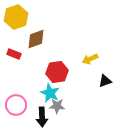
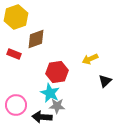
black triangle: rotated 24 degrees counterclockwise
black arrow: rotated 96 degrees clockwise
